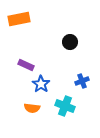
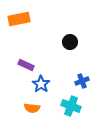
cyan cross: moved 6 px right
